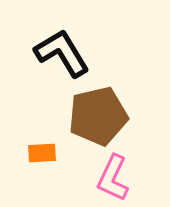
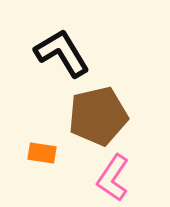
orange rectangle: rotated 12 degrees clockwise
pink L-shape: rotated 9 degrees clockwise
